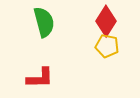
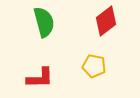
red diamond: rotated 20 degrees clockwise
yellow pentagon: moved 13 px left, 20 px down
